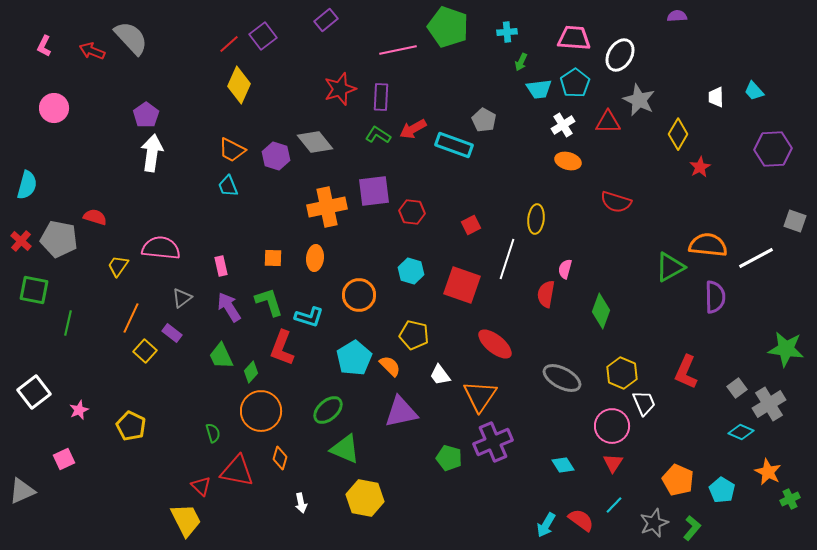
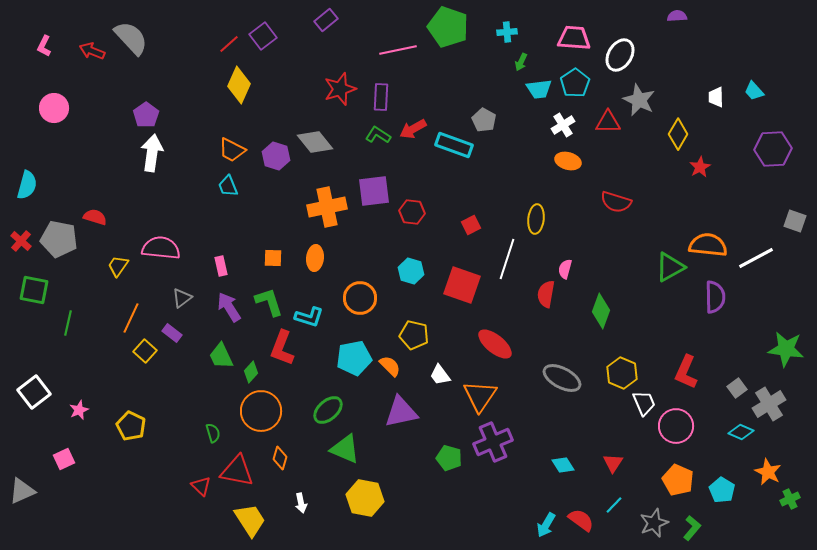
orange circle at (359, 295): moved 1 px right, 3 px down
cyan pentagon at (354, 358): rotated 20 degrees clockwise
pink circle at (612, 426): moved 64 px right
yellow trapezoid at (186, 520): moved 64 px right; rotated 6 degrees counterclockwise
